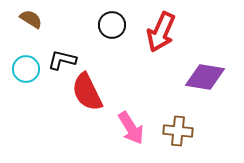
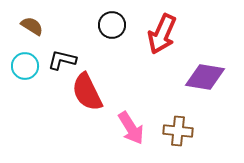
brown semicircle: moved 1 px right, 7 px down
red arrow: moved 1 px right, 2 px down
cyan circle: moved 1 px left, 3 px up
